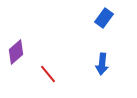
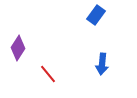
blue rectangle: moved 8 px left, 3 px up
purple diamond: moved 2 px right, 4 px up; rotated 15 degrees counterclockwise
